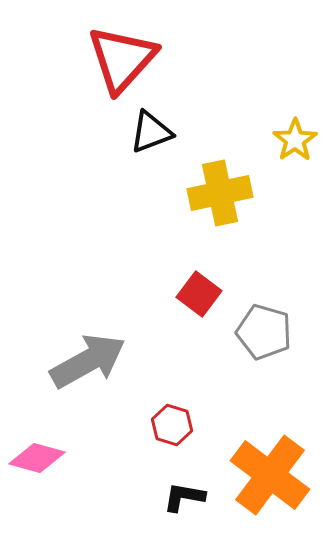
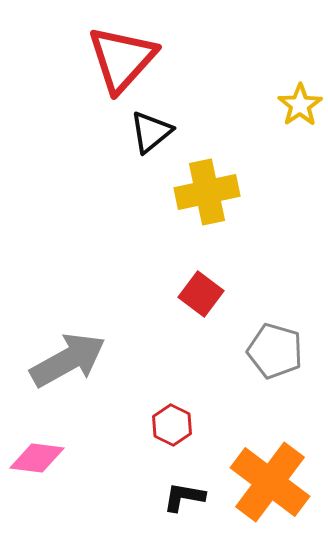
black triangle: rotated 18 degrees counterclockwise
yellow star: moved 5 px right, 35 px up
yellow cross: moved 13 px left, 1 px up
red square: moved 2 px right
gray pentagon: moved 11 px right, 19 px down
gray arrow: moved 20 px left, 1 px up
red hexagon: rotated 9 degrees clockwise
pink diamond: rotated 8 degrees counterclockwise
orange cross: moved 7 px down
